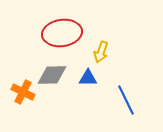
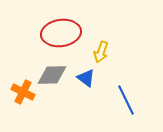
red ellipse: moved 1 px left
blue triangle: moved 2 px left; rotated 36 degrees clockwise
